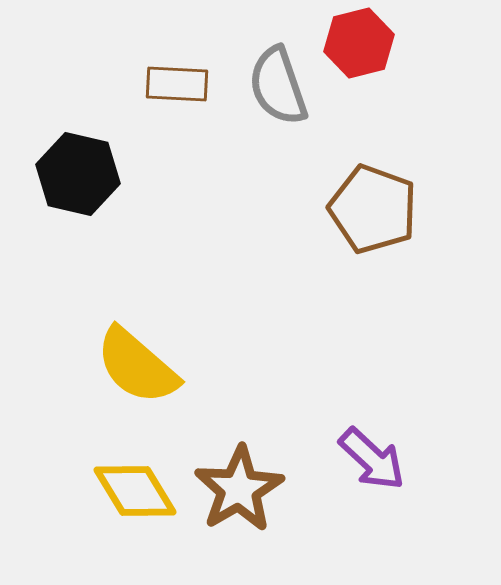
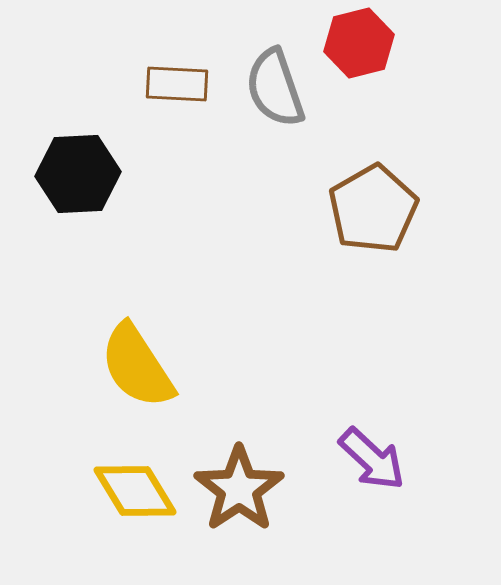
gray semicircle: moved 3 px left, 2 px down
black hexagon: rotated 16 degrees counterclockwise
brown pentagon: rotated 22 degrees clockwise
yellow semicircle: rotated 16 degrees clockwise
brown star: rotated 4 degrees counterclockwise
